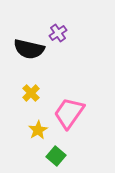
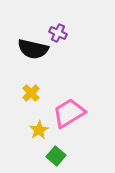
purple cross: rotated 30 degrees counterclockwise
black semicircle: moved 4 px right
pink trapezoid: rotated 24 degrees clockwise
yellow star: moved 1 px right
